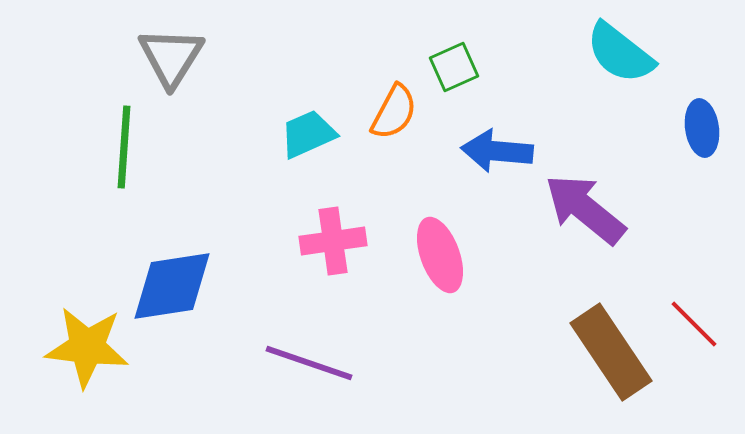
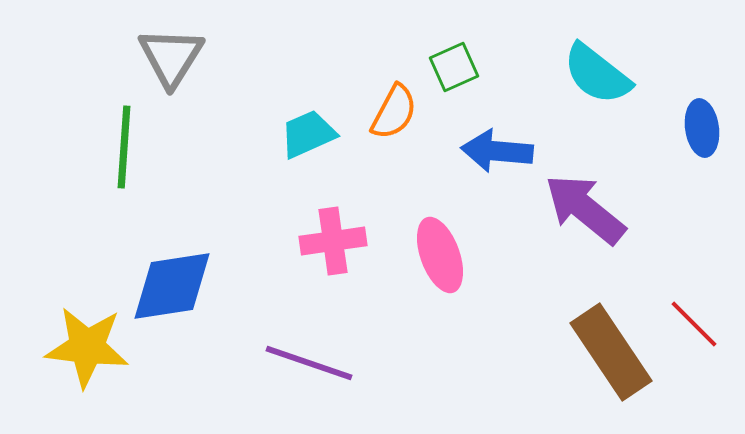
cyan semicircle: moved 23 px left, 21 px down
